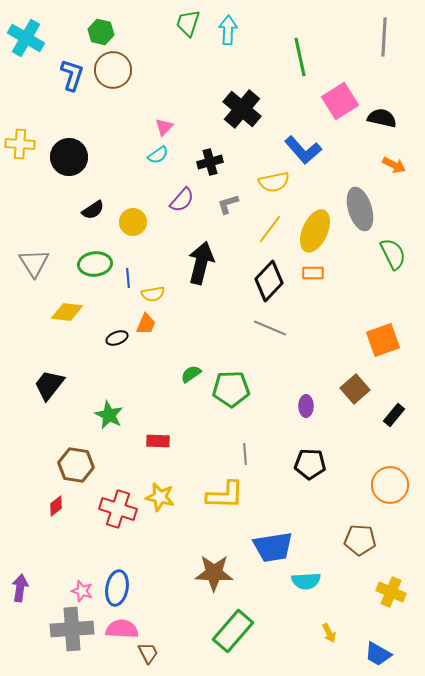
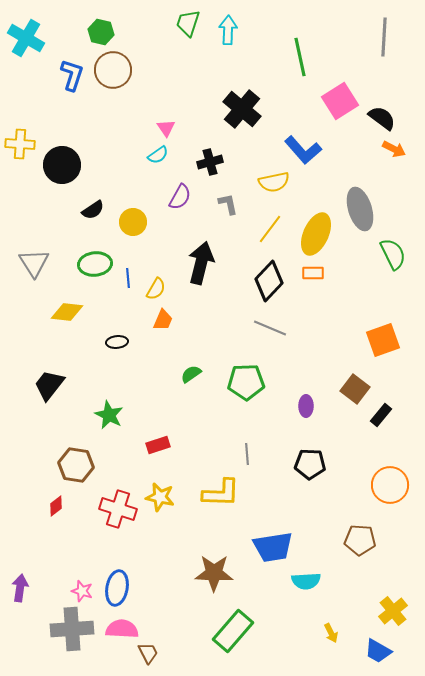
black semicircle at (382, 118): rotated 24 degrees clockwise
pink triangle at (164, 127): moved 2 px right, 1 px down; rotated 18 degrees counterclockwise
black circle at (69, 157): moved 7 px left, 8 px down
orange arrow at (394, 165): moved 16 px up
purple semicircle at (182, 200): moved 2 px left, 3 px up; rotated 12 degrees counterclockwise
gray L-shape at (228, 204): rotated 95 degrees clockwise
yellow ellipse at (315, 231): moved 1 px right, 3 px down
yellow semicircle at (153, 294): moved 3 px right, 5 px up; rotated 50 degrees counterclockwise
orange trapezoid at (146, 324): moved 17 px right, 4 px up
black ellipse at (117, 338): moved 4 px down; rotated 15 degrees clockwise
green pentagon at (231, 389): moved 15 px right, 7 px up
brown square at (355, 389): rotated 12 degrees counterclockwise
black rectangle at (394, 415): moved 13 px left
red rectangle at (158, 441): moved 4 px down; rotated 20 degrees counterclockwise
gray line at (245, 454): moved 2 px right
yellow L-shape at (225, 495): moved 4 px left, 2 px up
yellow cross at (391, 592): moved 2 px right, 19 px down; rotated 28 degrees clockwise
yellow arrow at (329, 633): moved 2 px right
blue trapezoid at (378, 654): moved 3 px up
